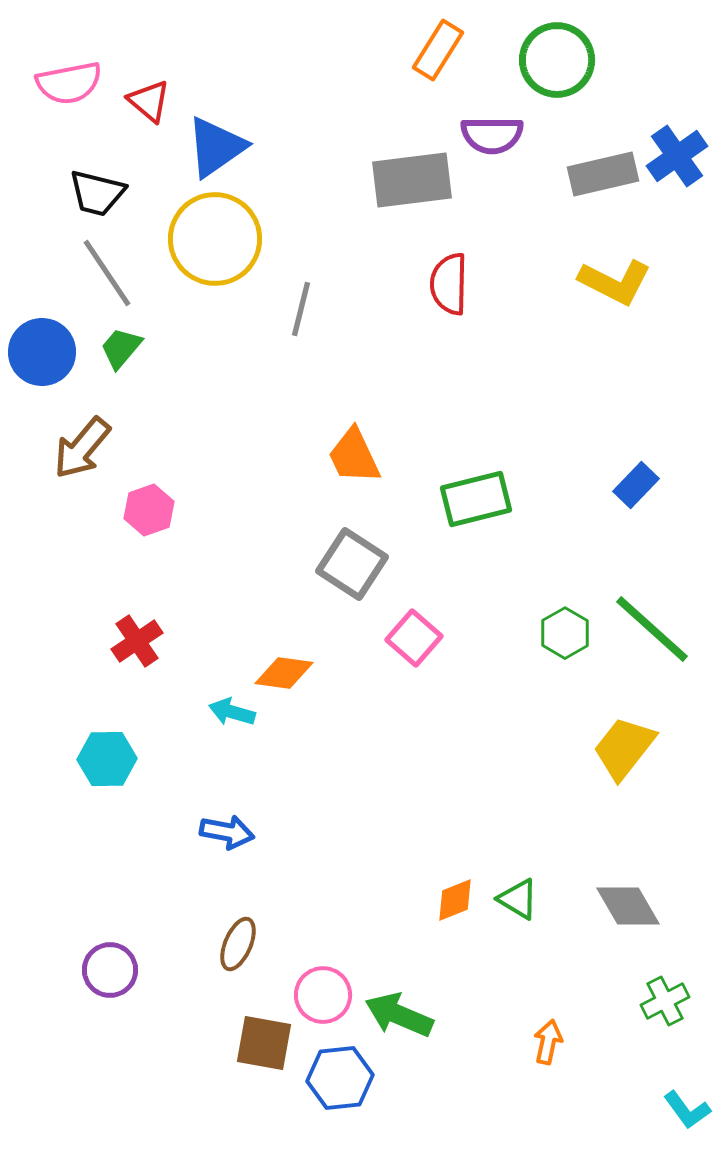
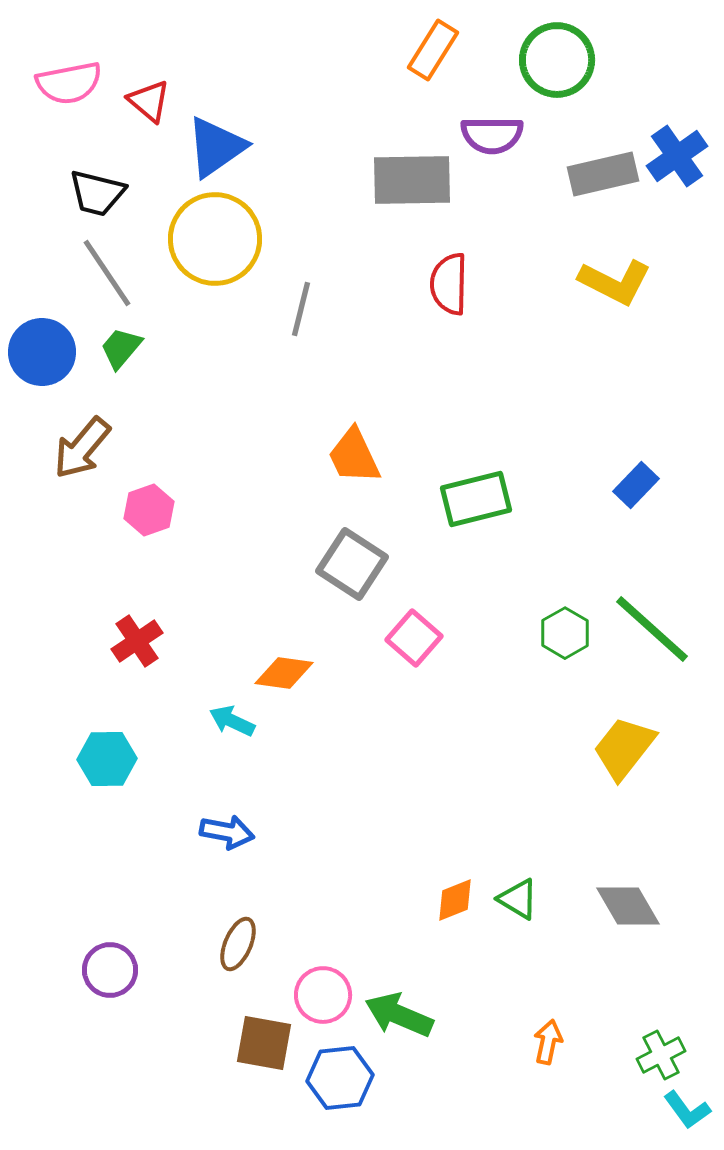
orange rectangle at (438, 50): moved 5 px left
gray rectangle at (412, 180): rotated 6 degrees clockwise
cyan arrow at (232, 712): moved 9 px down; rotated 9 degrees clockwise
green cross at (665, 1001): moved 4 px left, 54 px down
